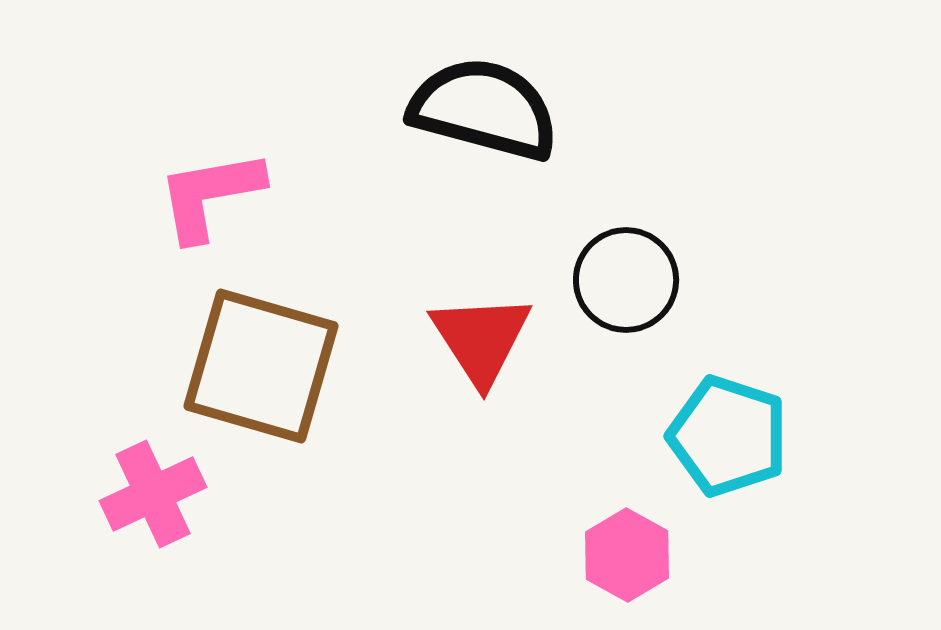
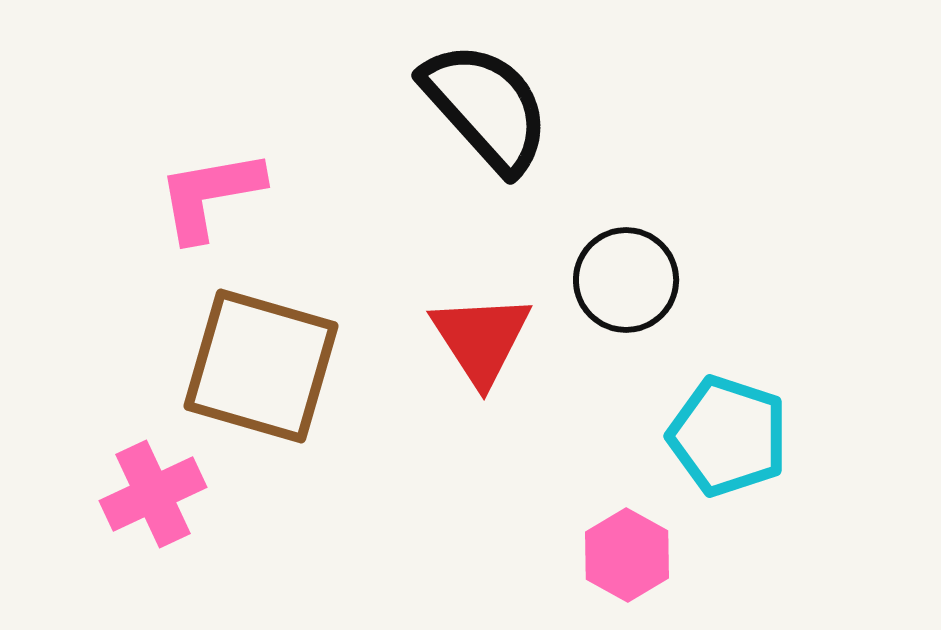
black semicircle: moved 2 px right, 2 px up; rotated 33 degrees clockwise
